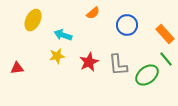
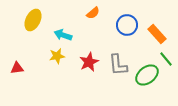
orange rectangle: moved 8 px left
